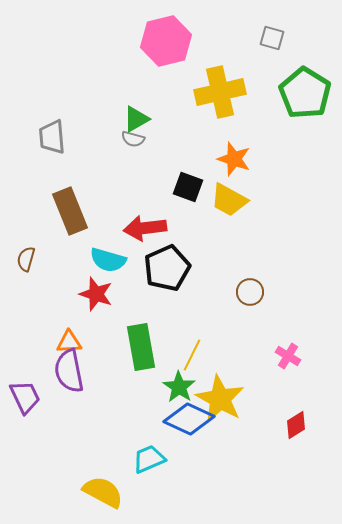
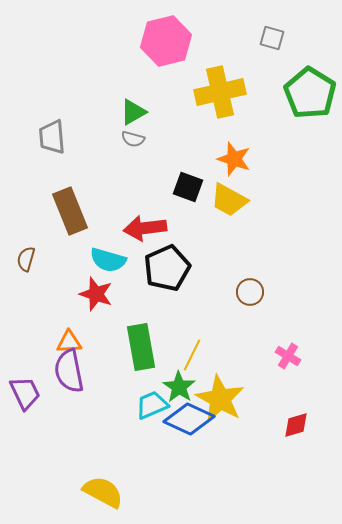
green pentagon: moved 5 px right
green triangle: moved 3 px left, 7 px up
purple trapezoid: moved 4 px up
red diamond: rotated 16 degrees clockwise
cyan trapezoid: moved 3 px right, 54 px up
